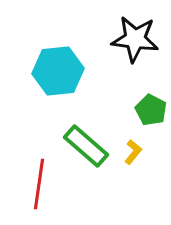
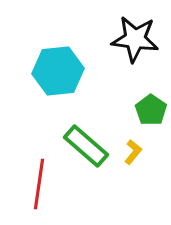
green pentagon: rotated 8 degrees clockwise
